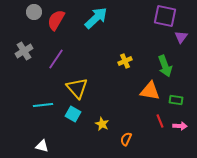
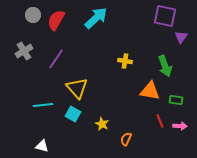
gray circle: moved 1 px left, 3 px down
yellow cross: rotated 32 degrees clockwise
